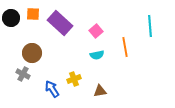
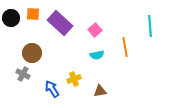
pink square: moved 1 px left, 1 px up
